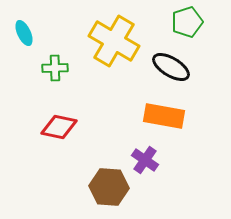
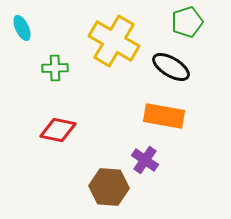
cyan ellipse: moved 2 px left, 5 px up
red diamond: moved 1 px left, 3 px down
